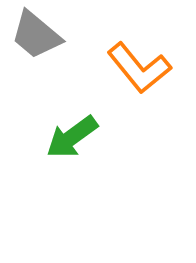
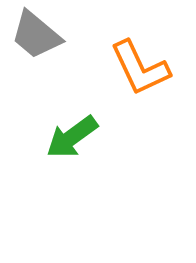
orange L-shape: moved 1 px right; rotated 14 degrees clockwise
